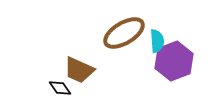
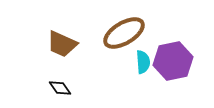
cyan semicircle: moved 14 px left, 21 px down
purple hexagon: moved 1 px left; rotated 9 degrees clockwise
brown trapezoid: moved 17 px left, 26 px up
